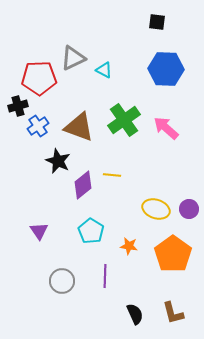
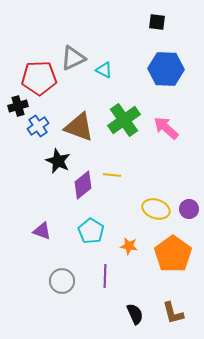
purple triangle: moved 3 px right; rotated 36 degrees counterclockwise
